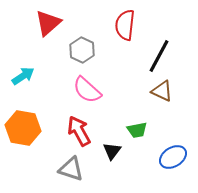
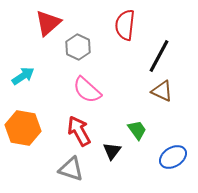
gray hexagon: moved 4 px left, 3 px up
green trapezoid: rotated 115 degrees counterclockwise
